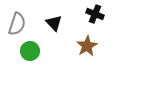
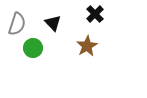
black cross: rotated 24 degrees clockwise
black triangle: moved 1 px left
green circle: moved 3 px right, 3 px up
